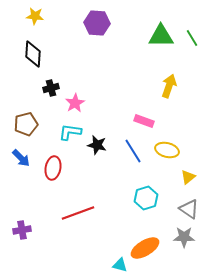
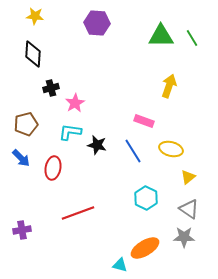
yellow ellipse: moved 4 px right, 1 px up
cyan hexagon: rotated 15 degrees counterclockwise
